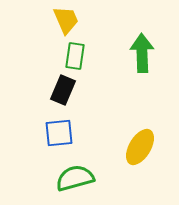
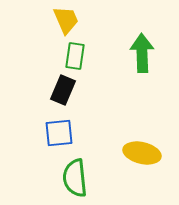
yellow ellipse: moved 2 px right, 6 px down; rotated 72 degrees clockwise
green semicircle: rotated 81 degrees counterclockwise
